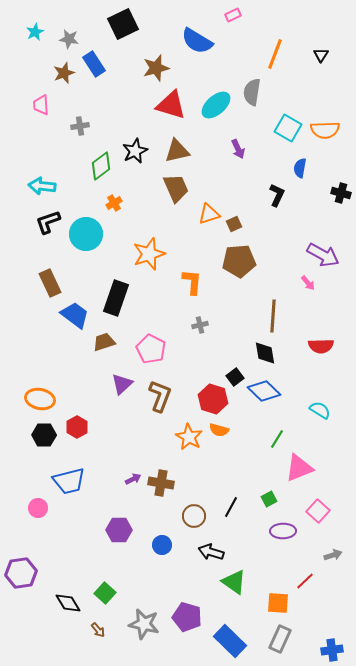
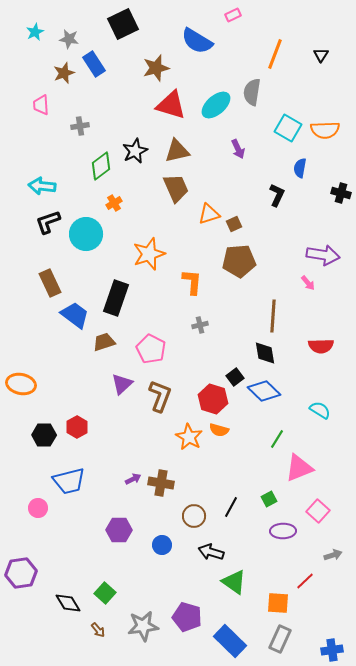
purple arrow at (323, 255): rotated 20 degrees counterclockwise
orange ellipse at (40, 399): moved 19 px left, 15 px up
gray star at (144, 624): moved 1 px left, 2 px down; rotated 20 degrees counterclockwise
